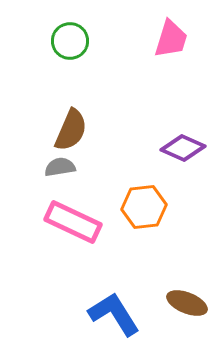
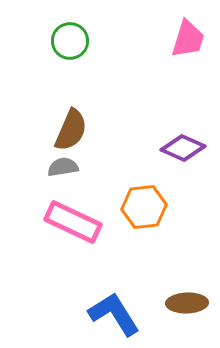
pink trapezoid: moved 17 px right
gray semicircle: moved 3 px right
brown ellipse: rotated 24 degrees counterclockwise
